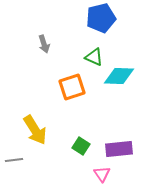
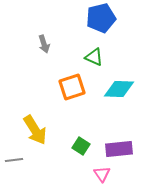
cyan diamond: moved 13 px down
